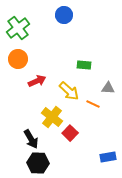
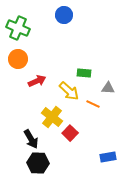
green cross: rotated 30 degrees counterclockwise
green rectangle: moved 8 px down
